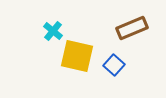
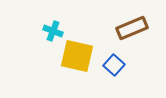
cyan cross: rotated 18 degrees counterclockwise
